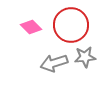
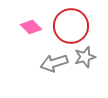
red circle: moved 1 px down
gray star: rotated 10 degrees counterclockwise
